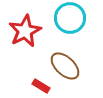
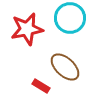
red star: moved 2 px right, 2 px up; rotated 16 degrees clockwise
brown ellipse: moved 1 px down
